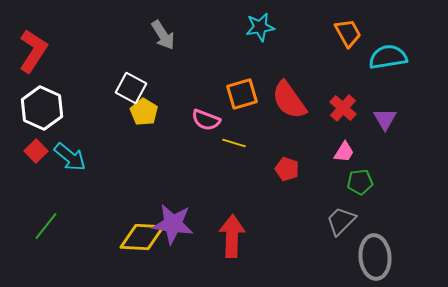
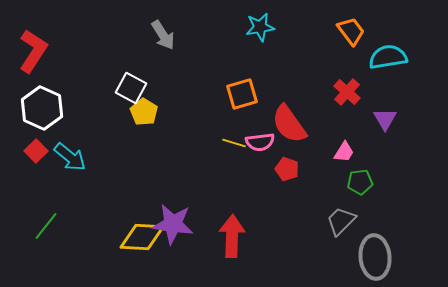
orange trapezoid: moved 3 px right, 2 px up; rotated 8 degrees counterclockwise
red semicircle: moved 24 px down
red cross: moved 4 px right, 16 px up
pink semicircle: moved 54 px right, 22 px down; rotated 28 degrees counterclockwise
